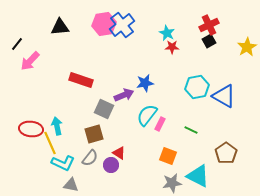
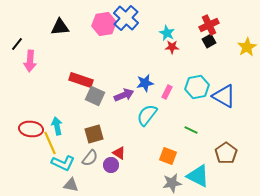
blue cross: moved 4 px right, 7 px up; rotated 10 degrees counterclockwise
pink arrow: rotated 40 degrees counterclockwise
gray square: moved 9 px left, 13 px up
pink rectangle: moved 7 px right, 32 px up
